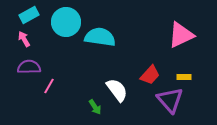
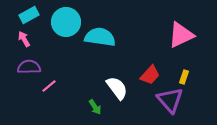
yellow rectangle: rotated 72 degrees counterclockwise
pink line: rotated 21 degrees clockwise
white semicircle: moved 2 px up
